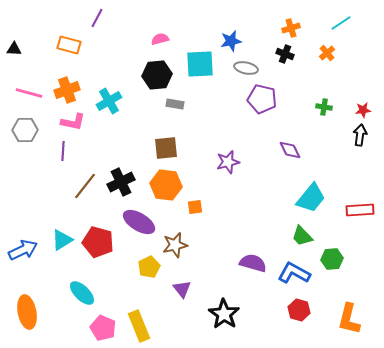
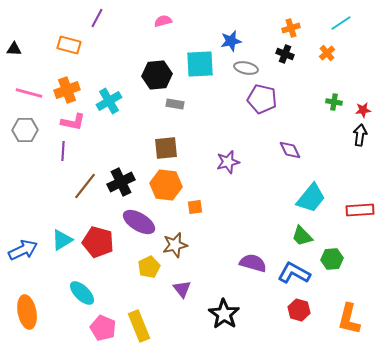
pink semicircle at (160, 39): moved 3 px right, 18 px up
green cross at (324, 107): moved 10 px right, 5 px up
